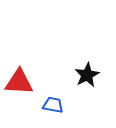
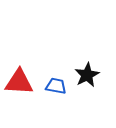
blue trapezoid: moved 3 px right, 19 px up
